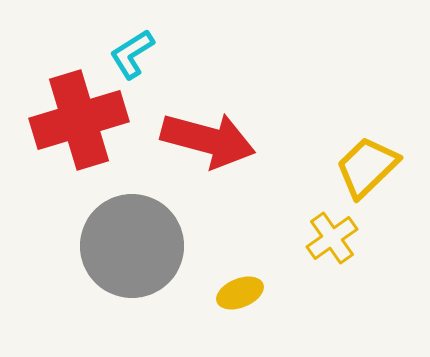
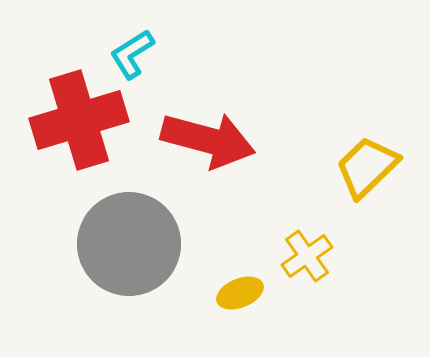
yellow cross: moved 25 px left, 18 px down
gray circle: moved 3 px left, 2 px up
